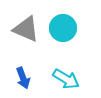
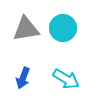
gray triangle: rotated 32 degrees counterclockwise
blue arrow: rotated 40 degrees clockwise
